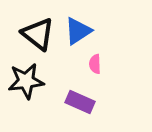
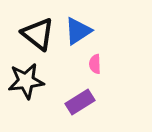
purple rectangle: rotated 56 degrees counterclockwise
